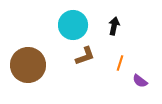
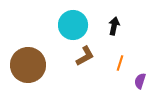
brown L-shape: rotated 10 degrees counterclockwise
purple semicircle: rotated 70 degrees clockwise
